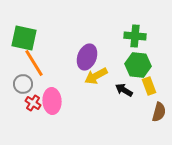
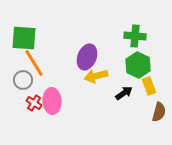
green square: rotated 8 degrees counterclockwise
green hexagon: rotated 20 degrees clockwise
yellow arrow: rotated 15 degrees clockwise
gray circle: moved 4 px up
black arrow: moved 3 px down; rotated 114 degrees clockwise
red cross: moved 1 px right
